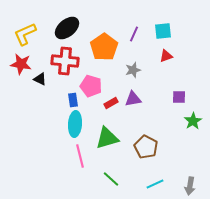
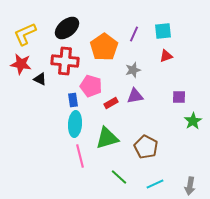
purple triangle: moved 2 px right, 3 px up
green line: moved 8 px right, 2 px up
